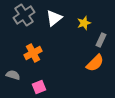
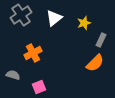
gray cross: moved 3 px left
